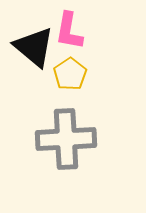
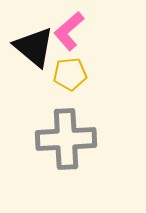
pink L-shape: rotated 39 degrees clockwise
yellow pentagon: rotated 28 degrees clockwise
